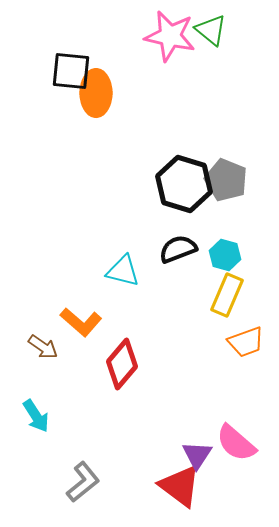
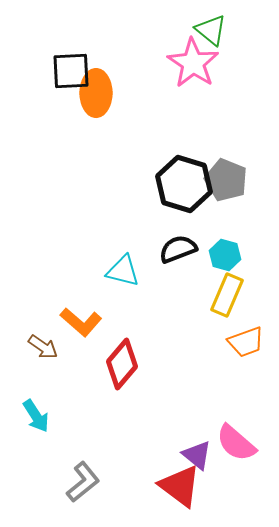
pink star: moved 23 px right, 27 px down; rotated 21 degrees clockwise
black square: rotated 9 degrees counterclockwise
purple triangle: rotated 24 degrees counterclockwise
